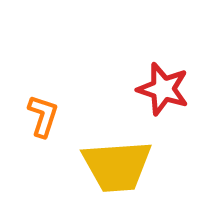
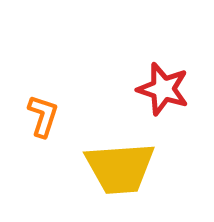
yellow trapezoid: moved 3 px right, 2 px down
